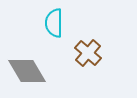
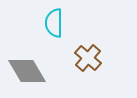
brown cross: moved 5 px down
